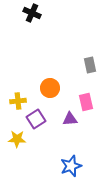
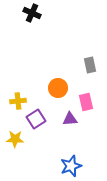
orange circle: moved 8 px right
yellow star: moved 2 px left
